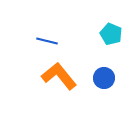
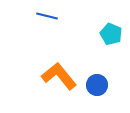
blue line: moved 25 px up
blue circle: moved 7 px left, 7 px down
